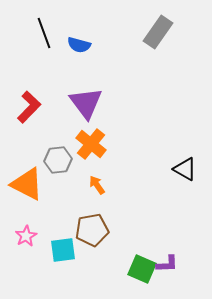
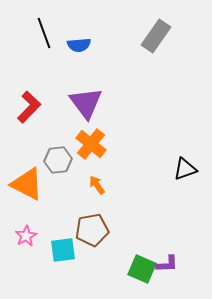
gray rectangle: moved 2 px left, 4 px down
blue semicircle: rotated 20 degrees counterclockwise
black triangle: rotated 50 degrees counterclockwise
